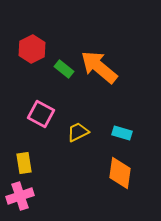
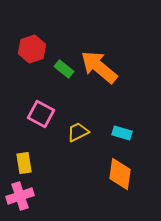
red hexagon: rotated 8 degrees clockwise
orange diamond: moved 1 px down
